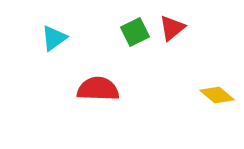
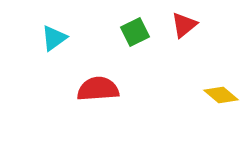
red triangle: moved 12 px right, 3 px up
red semicircle: rotated 6 degrees counterclockwise
yellow diamond: moved 4 px right
